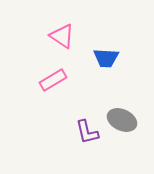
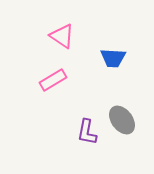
blue trapezoid: moved 7 px right
gray ellipse: rotated 28 degrees clockwise
purple L-shape: rotated 24 degrees clockwise
